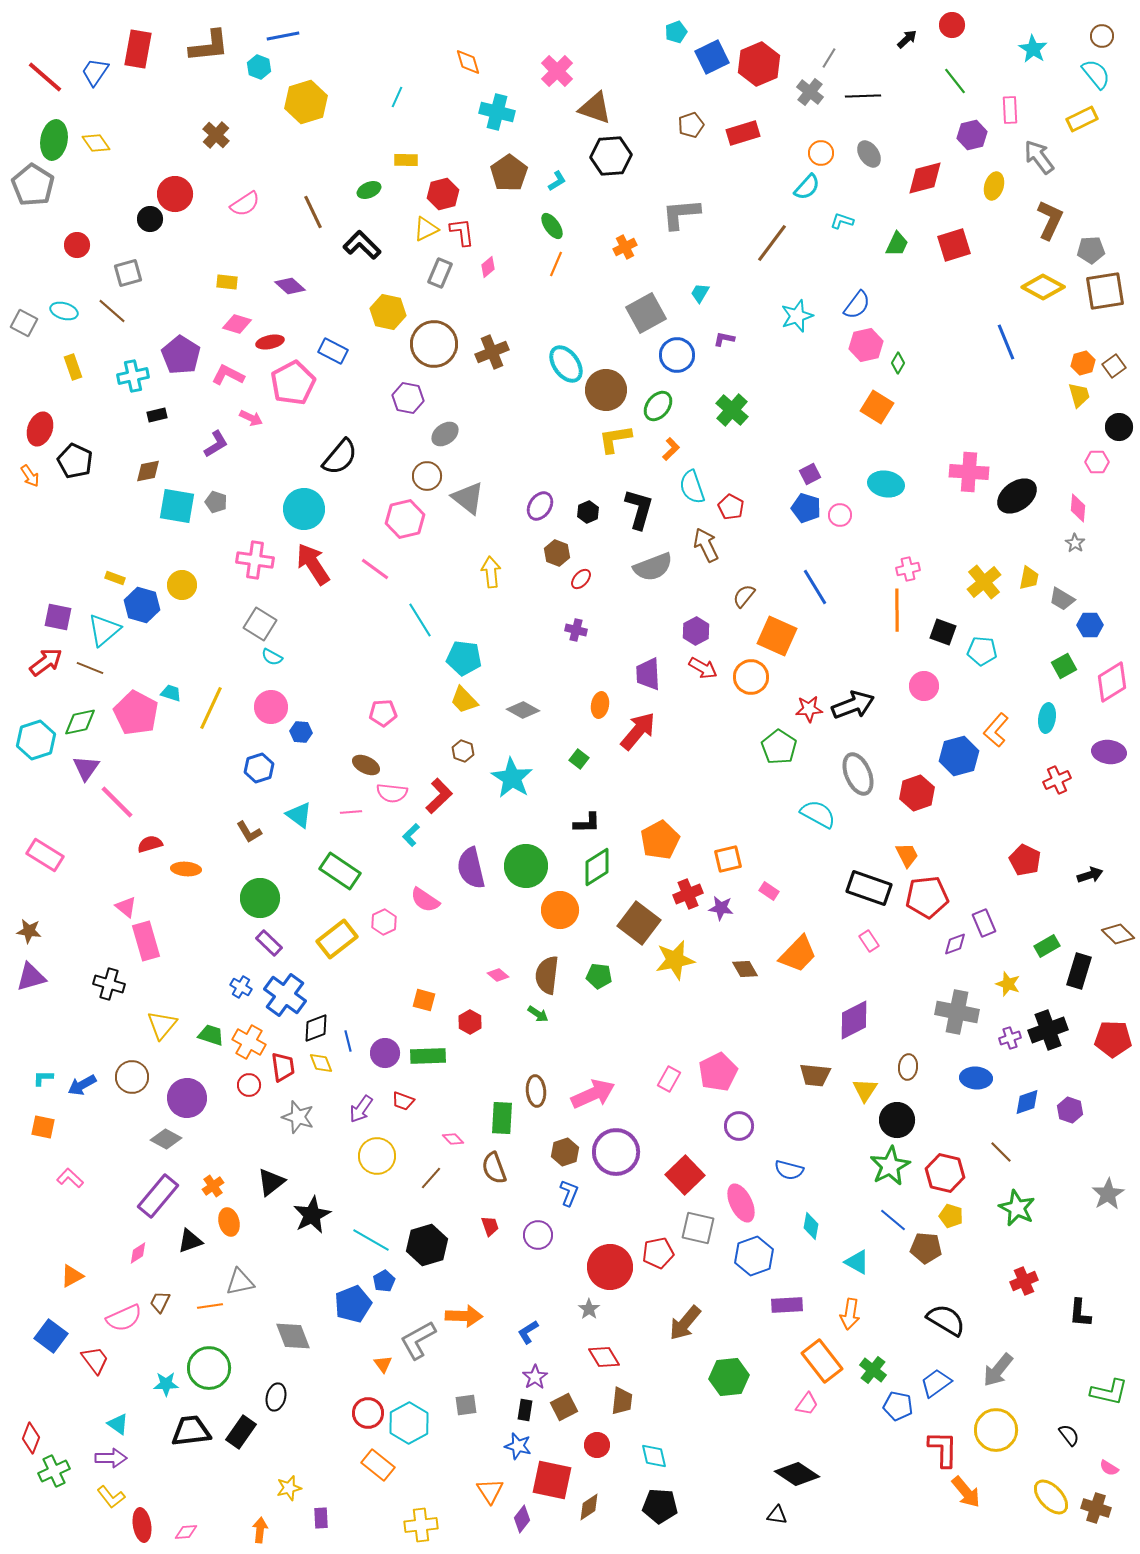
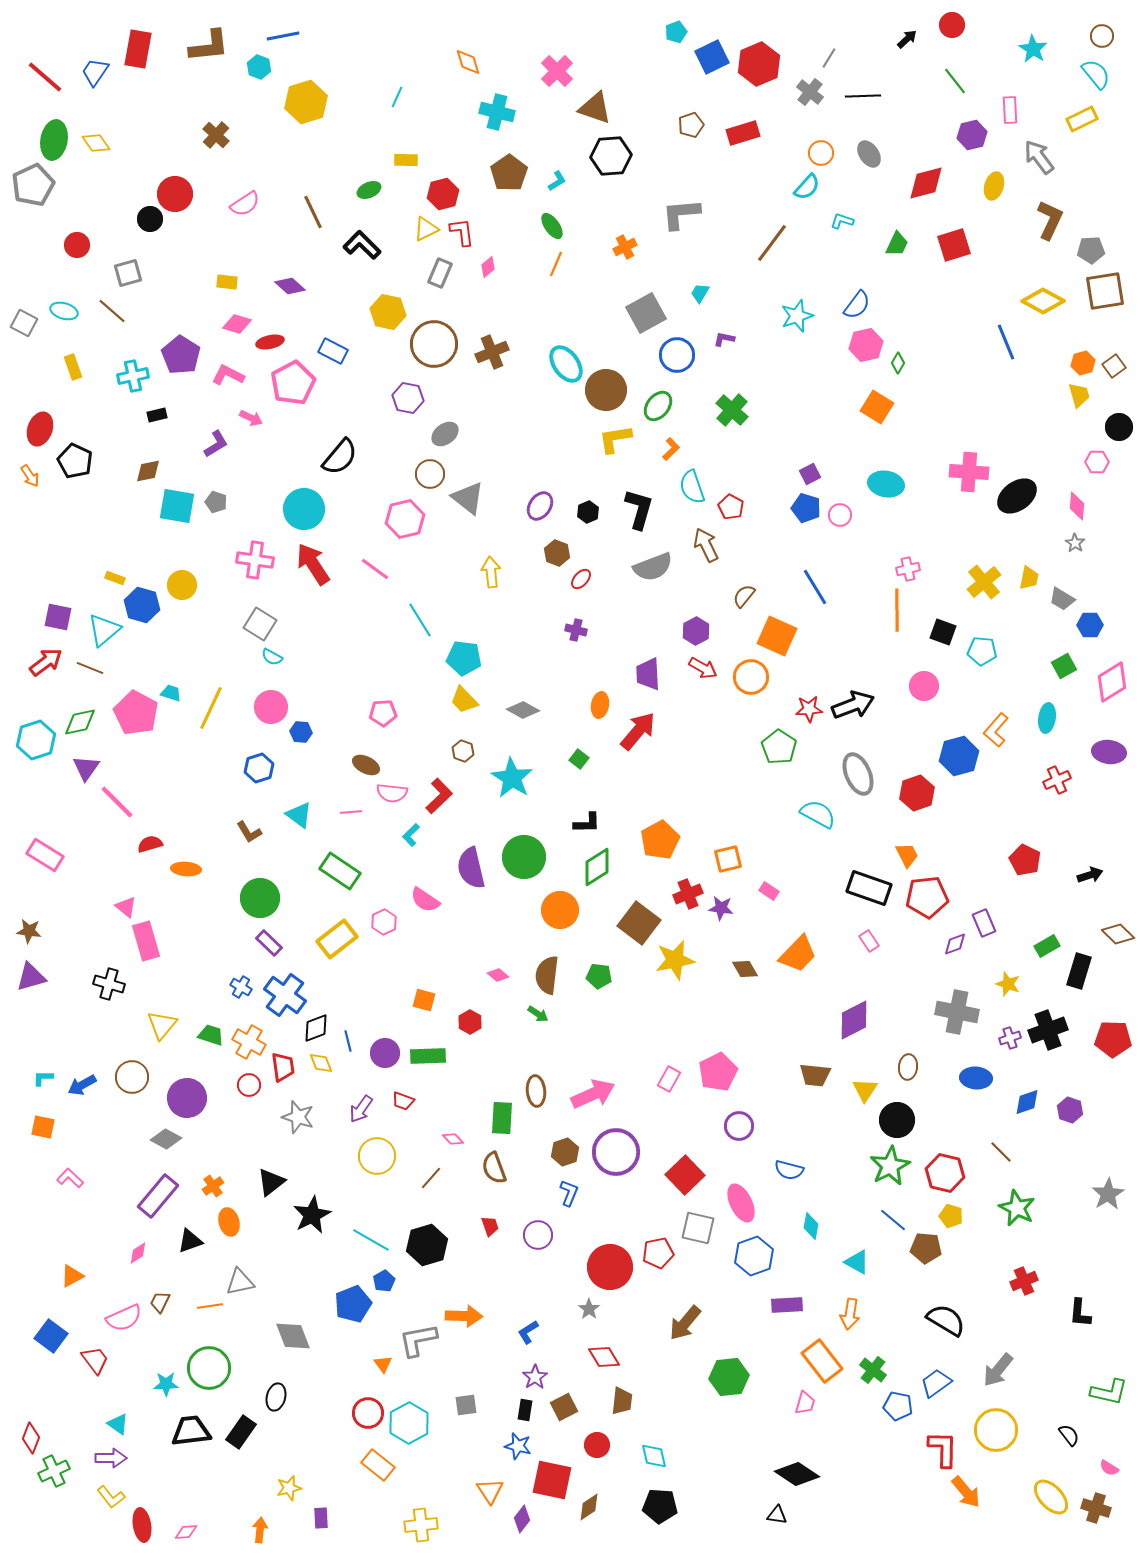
red diamond at (925, 178): moved 1 px right, 5 px down
gray pentagon at (33, 185): rotated 15 degrees clockwise
yellow diamond at (1043, 287): moved 14 px down
brown circle at (427, 476): moved 3 px right, 2 px up
pink diamond at (1078, 508): moved 1 px left, 2 px up
green circle at (526, 866): moved 2 px left, 9 px up
gray L-shape at (418, 1340): rotated 18 degrees clockwise
pink trapezoid at (807, 1404): moved 2 px left, 1 px up; rotated 20 degrees counterclockwise
